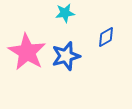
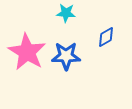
cyan star: moved 1 px right; rotated 12 degrees clockwise
blue star: rotated 16 degrees clockwise
